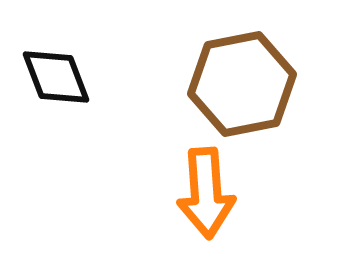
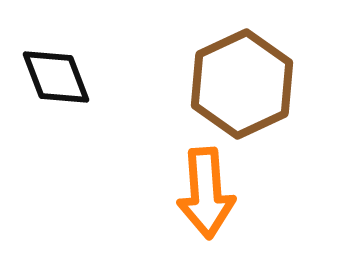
brown hexagon: rotated 14 degrees counterclockwise
